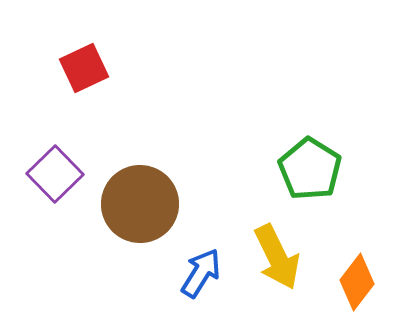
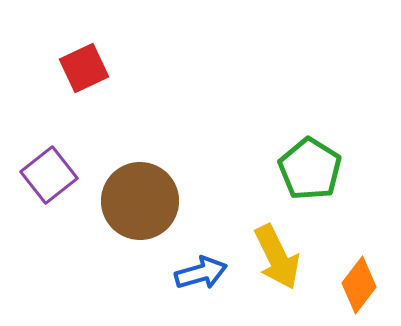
purple square: moved 6 px left, 1 px down; rotated 6 degrees clockwise
brown circle: moved 3 px up
blue arrow: rotated 42 degrees clockwise
orange diamond: moved 2 px right, 3 px down
